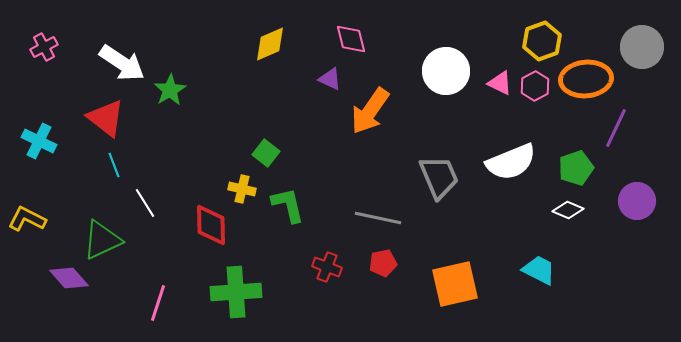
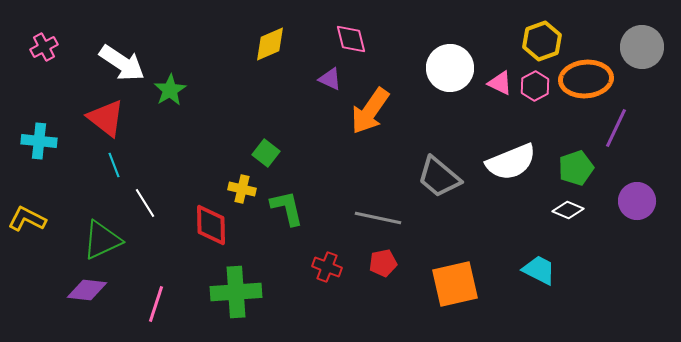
white circle: moved 4 px right, 3 px up
cyan cross: rotated 20 degrees counterclockwise
gray trapezoid: rotated 153 degrees clockwise
green L-shape: moved 1 px left, 3 px down
purple diamond: moved 18 px right, 12 px down; rotated 42 degrees counterclockwise
pink line: moved 2 px left, 1 px down
